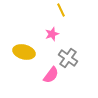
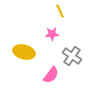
yellow line: moved 1 px left, 1 px down
pink star: rotated 16 degrees clockwise
gray cross: moved 4 px right, 2 px up
